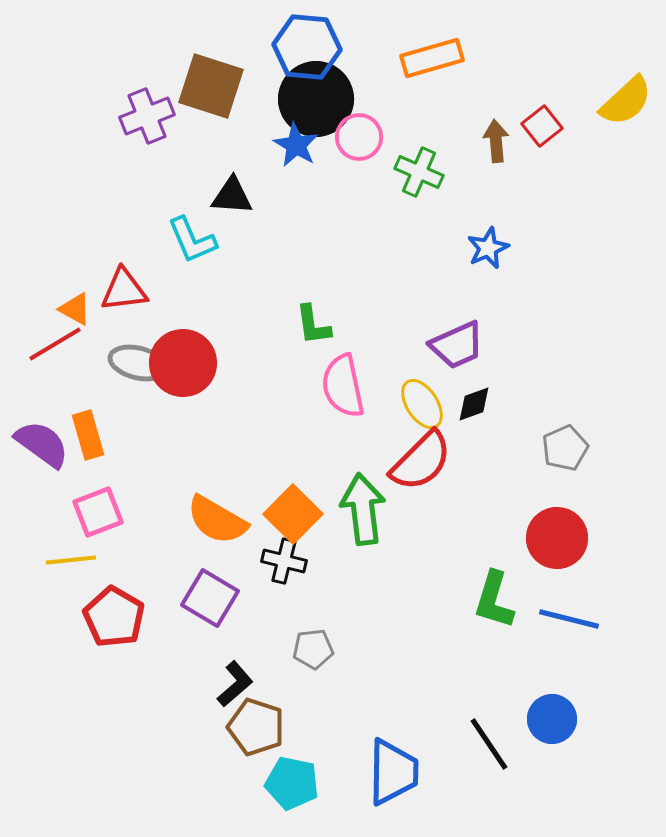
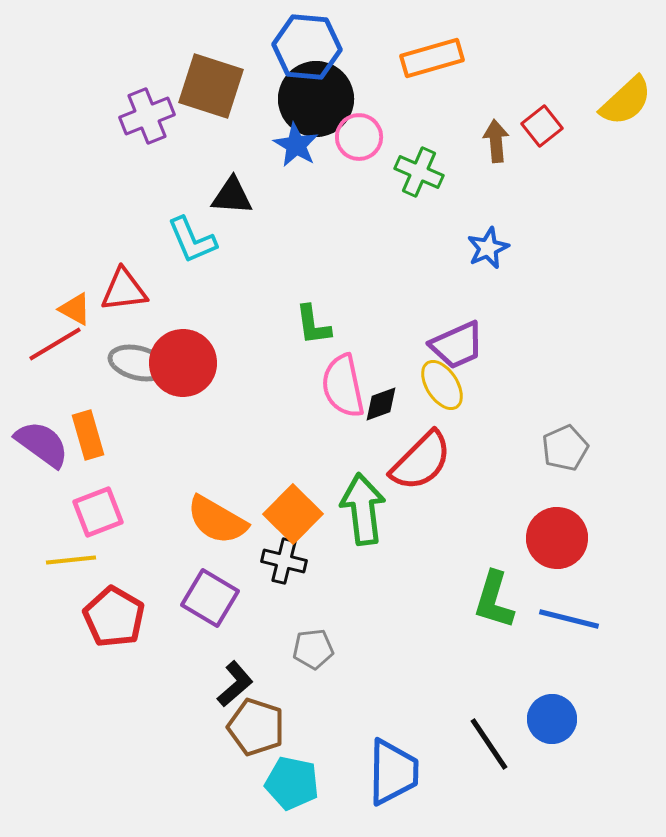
yellow ellipse at (422, 404): moved 20 px right, 19 px up
black diamond at (474, 404): moved 93 px left
